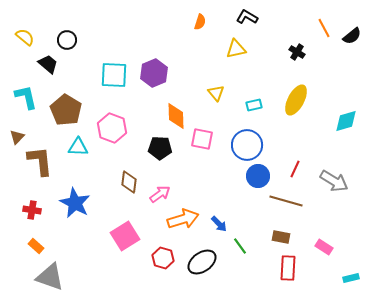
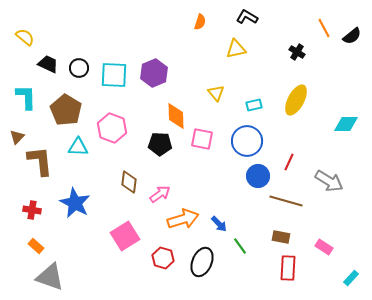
black circle at (67, 40): moved 12 px right, 28 px down
black trapezoid at (48, 64): rotated 15 degrees counterclockwise
cyan L-shape at (26, 97): rotated 12 degrees clockwise
cyan diamond at (346, 121): moved 3 px down; rotated 15 degrees clockwise
blue circle at (247, 145): moved 4 px up
black pentagon at (160, 148): moved 4 px up
red line at (295, 169): moved 6 px left, 7 px up
gray arrow at (334, 181): moved 5 px left
black ellipse at (202, 262): rotated 32 degrees counterclockwise
cyan rectangle at (351, 278): rotated 35 degrees counterclockwise
